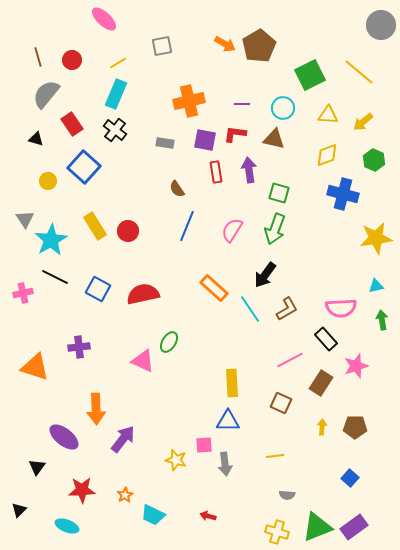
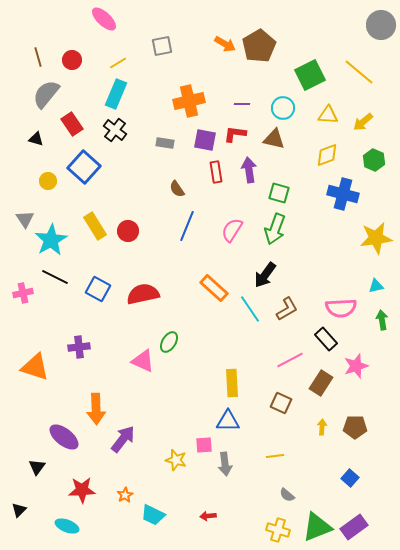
gray semicircle at (287, 495): rotated 35 degrees clockwise
red arrow at (208, 516): rotated 21 degrees counterclockwise
yellow cross at (277, 532): moved 1 px right, 2 px up
